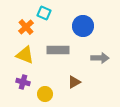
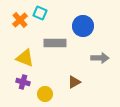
cyan square: moved 4 px left
orange cross: moved 6 px left, 7 px up
gray rectangle: moved 3 px left, 7 px up
yellow triangle: moved 3 px down
